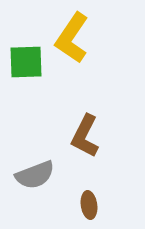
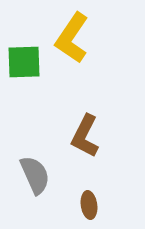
green square: moved 2 px left
gray semicircle: rotated 93 degrees counterclockwise
